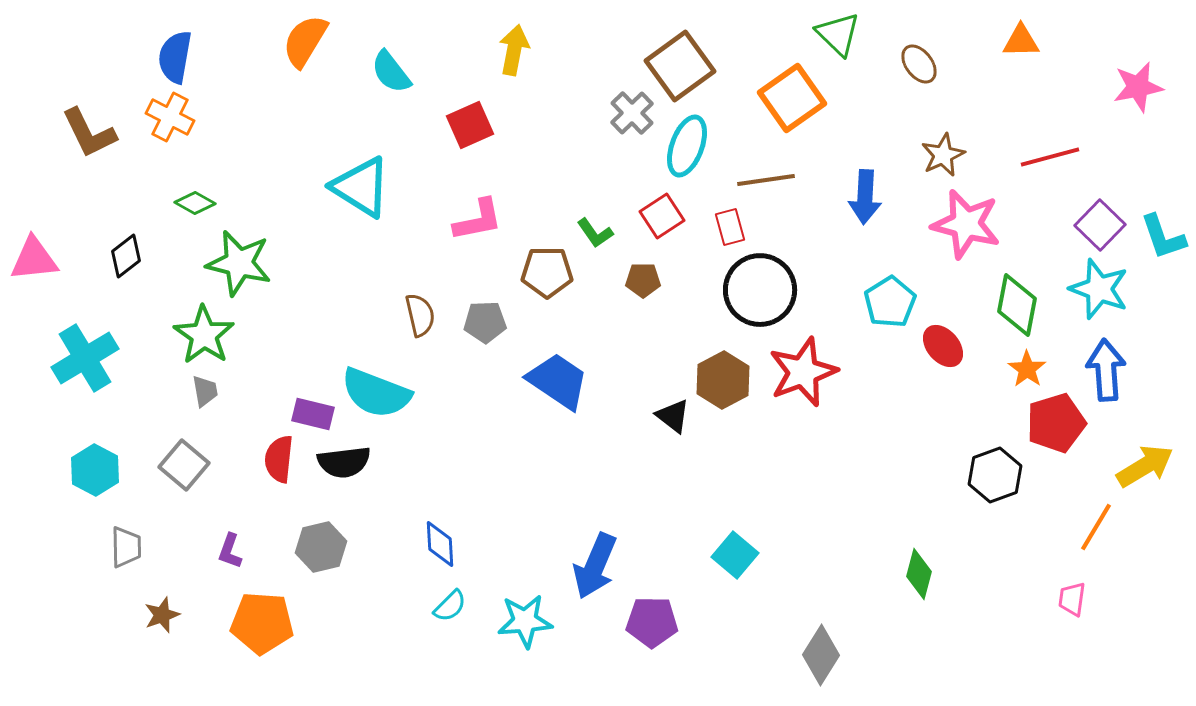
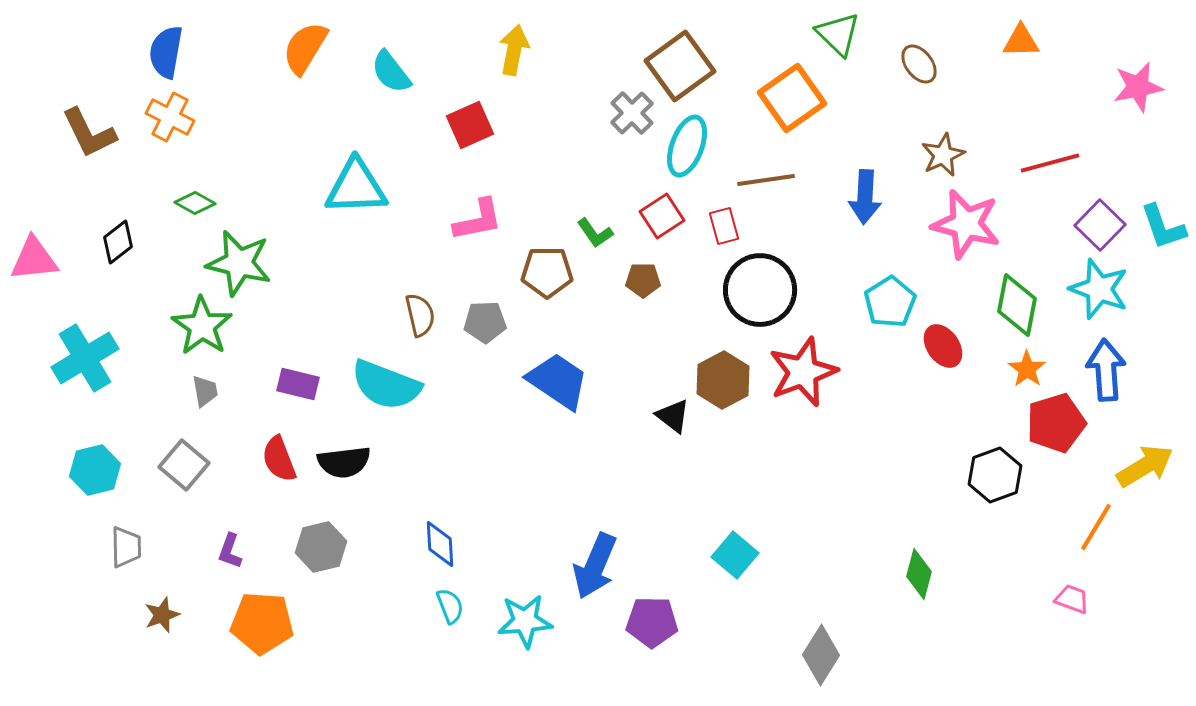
orange semicircle at (305, 41): moved 7 px down
blue semicircle at (175, 57): moved 9 px left, 5 px up
red line at (1050, 157): moved 6 px down
cyan triangle at (361, 187): moved 5 px left; rotated 34 degrees counterclockwise
red rectangle at (730, 227): moved 6 px left, 1 px up
cyan L-shape at (1163, 237): moved 10 px up
black diamond at (126, 256): moved 8 px left, 14 px up
green star at (204, 335): moved 2 px left, 9 px up
red ellipse at (943, 346): rotated 6 degrees clockwise
cyan semicircle at (376, 393): moved 10 px right, 8 px up
purple rectangle at (313, 414): moved 15 px left, 30 px up
red semicircle at (279, 459): rotated 27 degrees counterclockwise
cyan hexagon at (95, 470): rotated 18 degrees clockwise
pink trapezoid at (1072, 599): rotated 102 degrees clockwise
cyan semicircle at (450, 606): rotated 66 degrees counterclockwise
